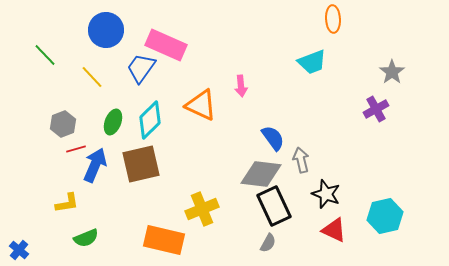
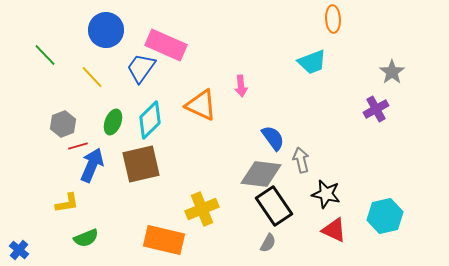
red line: moved 2 px right, 3 px up
blue arrow: moved 3 px left
black star: rotated 8 degrees counterclockwise
black rectangle: rotated 9 degrees counterclockwise
